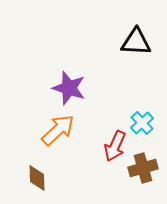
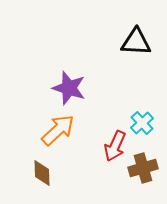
brown diamond: moved 5 px right, 5 px up
